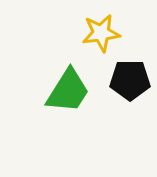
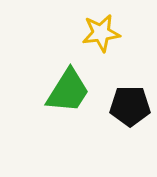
black pentagon: moved 26 px down
